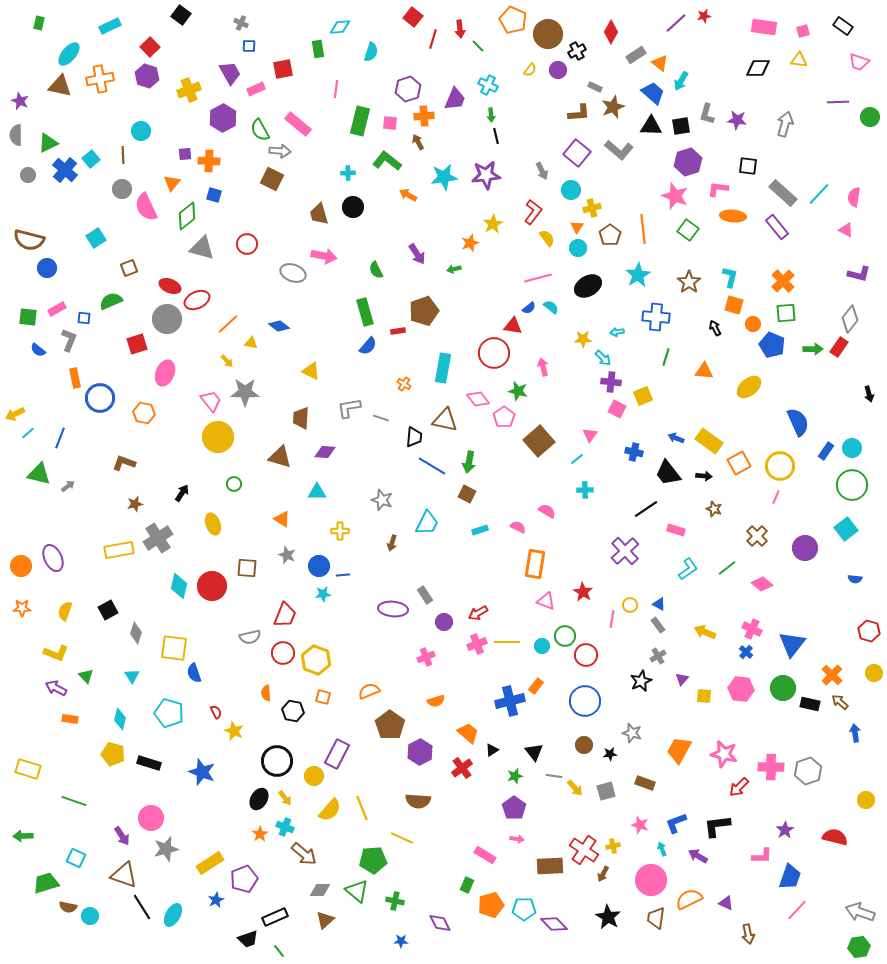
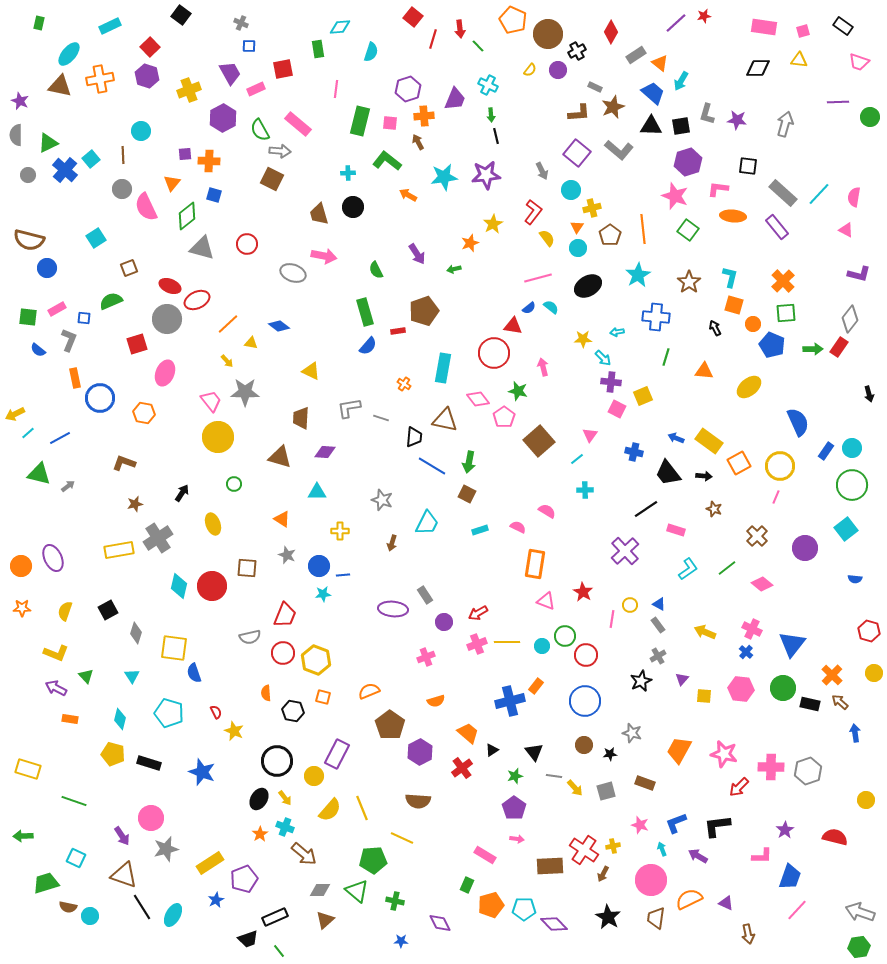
blue line at (60, 438): rotated 40 degrees clockwise
